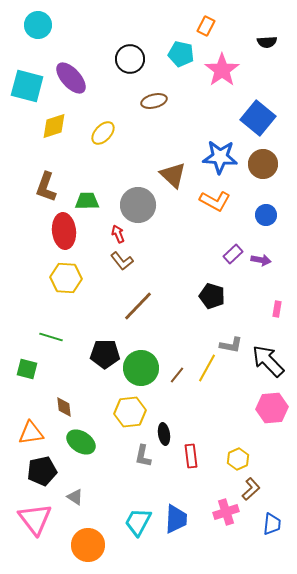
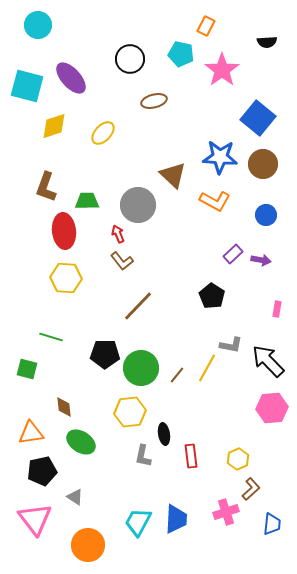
black pentagon at (212, 296): rotated 15 degrees clockwise
